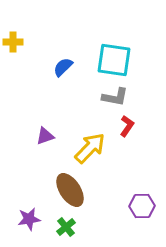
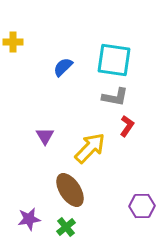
purple triangle: rotated 42 degrees counterclockwise
